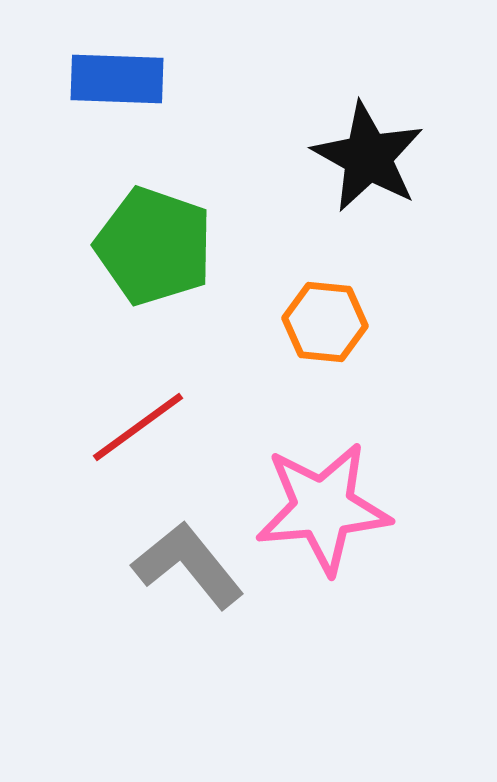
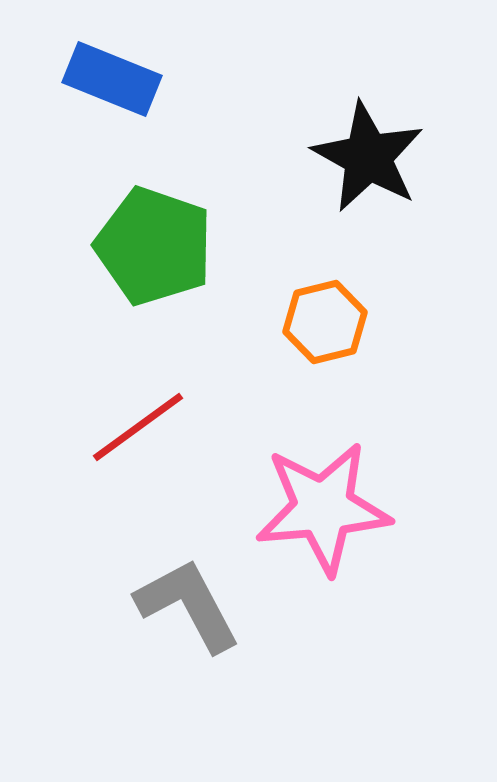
blue rectangle: moved 5 px left; rotated 20 degrees clockwise
orange hexagon: rotated 20 degrees counterclockwise
gray L-shape: moved 40 px down; rotated 11 degrees clockwise
